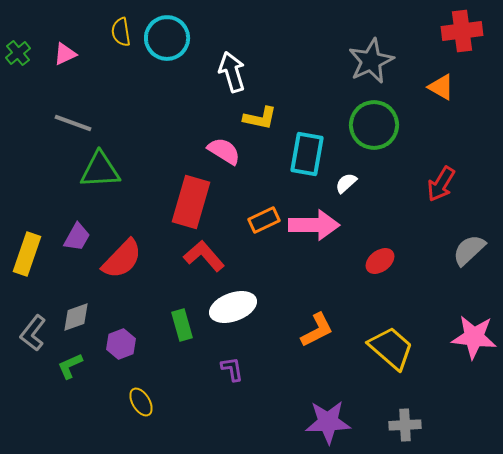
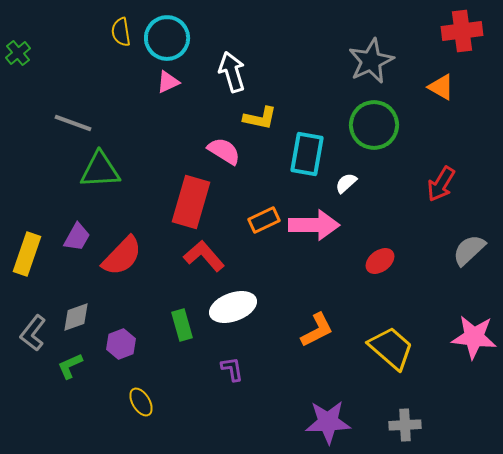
pink triangle: moved 103 px right, 28 px down
red semicircle: moved 3 px up
